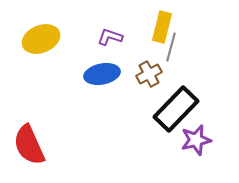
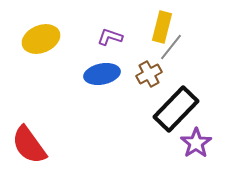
gray line: rotated 24 degrees clockwise
purple star: moved 3 px down; rotated 20 degrees counterclockwise
red semicircle: rotated 12 degrees counterclockwise
